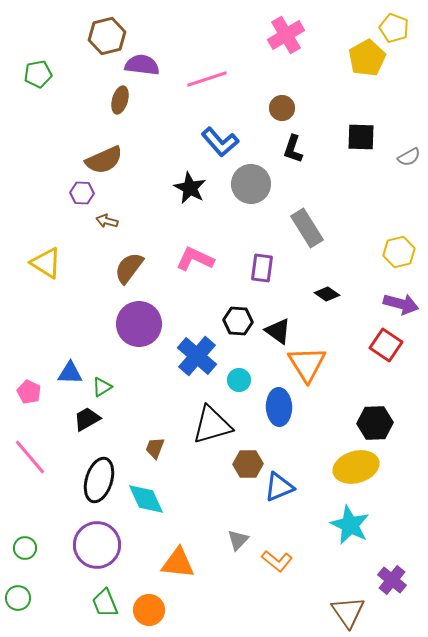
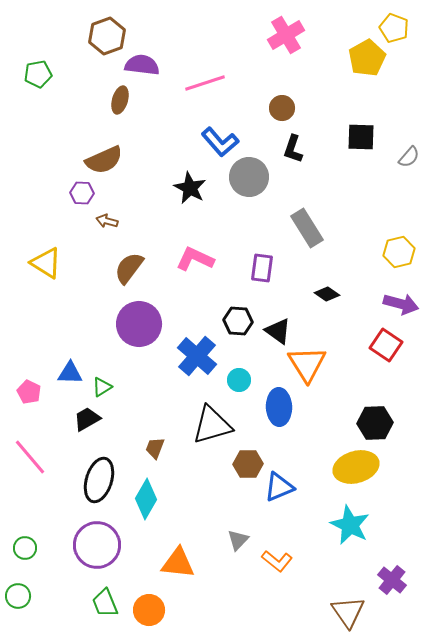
brown hexagon at (107, 36): rotated 6 degrees counterclockwise
pink line at (207, 79): moved 2 px left, 4 px down
gray semicircle at (409, 157): rotated 20 degrees counterclockwise
gray circle at (251, 184): moved 2 px left, 7 px up
cyan diamond at (146, 499): rotated 54 degrees clockwise
green circle at (18, 598): moved 2 px up
